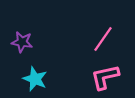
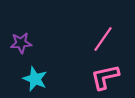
purple star: moved 1 px left, 1 px down; rotated 15 degrees counterclockwise
